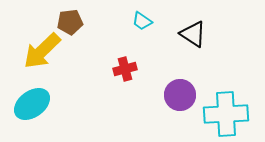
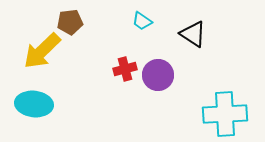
purple circle: moved 22 px left, 20 px up
cyan ellipse: moved 2 px right; rotated 42 degrees clockwise
cyan cross: moved 1 px left
